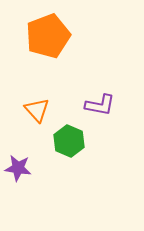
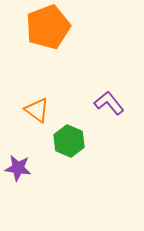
orange pentagon: moved 9 px up
purple L-shape: moved 9 px right, 2 px up; rotated 140 degrees counterclockwise
orange triangle: rotated 12 degrees counterclockwise
